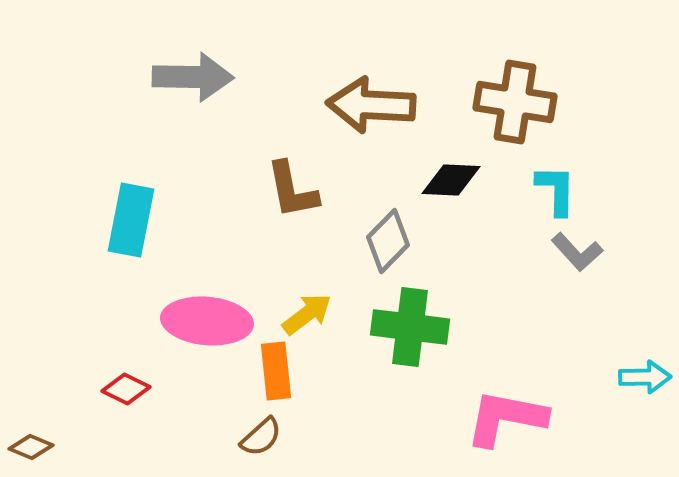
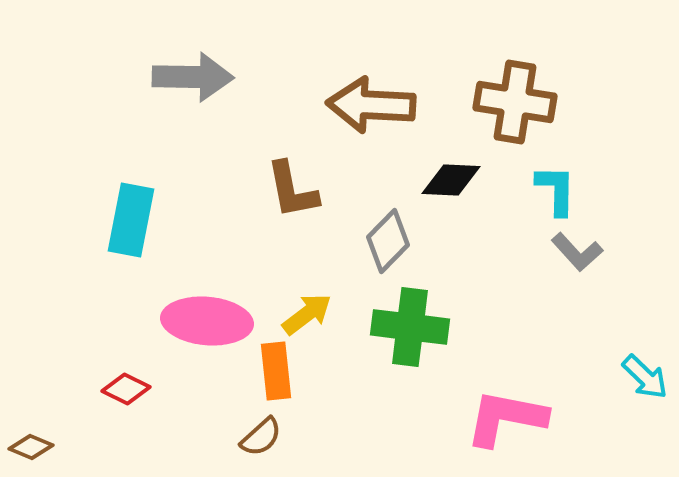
cyan arrow: rotated 45 degrees clockwise
